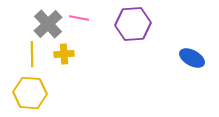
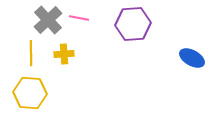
gray cross: moved 4 px up
yellow line: moved 1 px left, 1 px up
